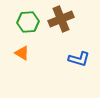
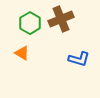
green hexagon: moved 2 px right, 1 px down; rotated 25 degrees counterclockwise
